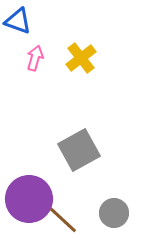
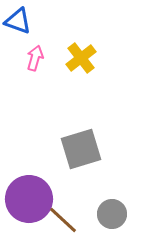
gray square: moved 2 px right, 1 px up; rotated 12 degrees clockwise
gray circle: moved 2 px left, 1 px down
